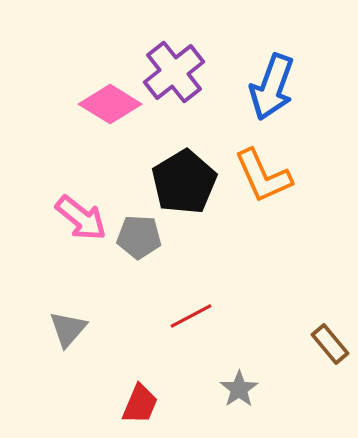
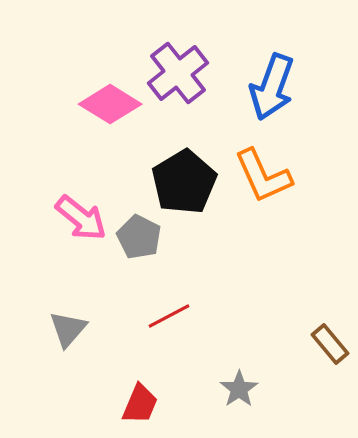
purple cross: moved 4 px right, 1 px down
gray pentagon: rotated 24 degrees clockwise
red line: moved 22 px left
